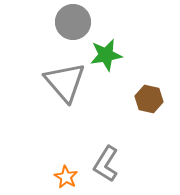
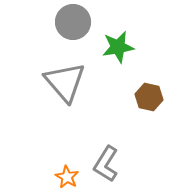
green star: moved 12 px right, 8 px up
brown hexagon: moved 2 px up
orange star: moved 1 px right
